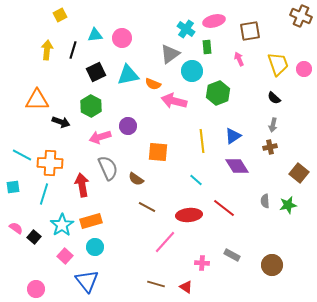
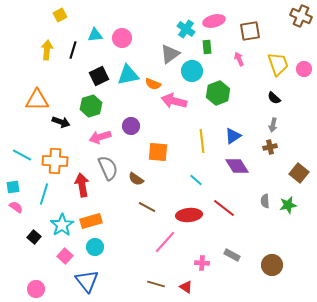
black square at (96, 72): moved 3 px right, 4 px down
green hexagon at (91, 106): rotated 15 degrees clockwise
purple circle at (128, 126): moved 3 px right
orange cross at (50, 163): moved 5 px right, 2 px up
pink semicircle at (16, 228): moved 21 px up
